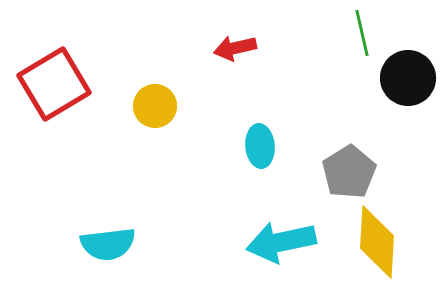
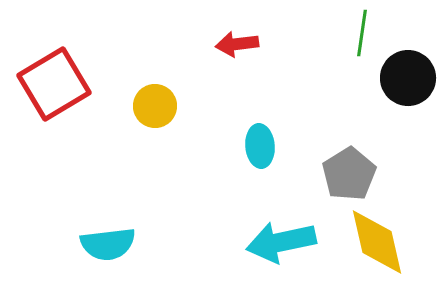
green line: rotated 21 degrees clockwise
red arrow: moved 2 px right, 4 px up; rotated 6 degrees clockwise
gray pentagon: moved 2 px down
yellow diamond: rotated 16 degrees counterclockwise
